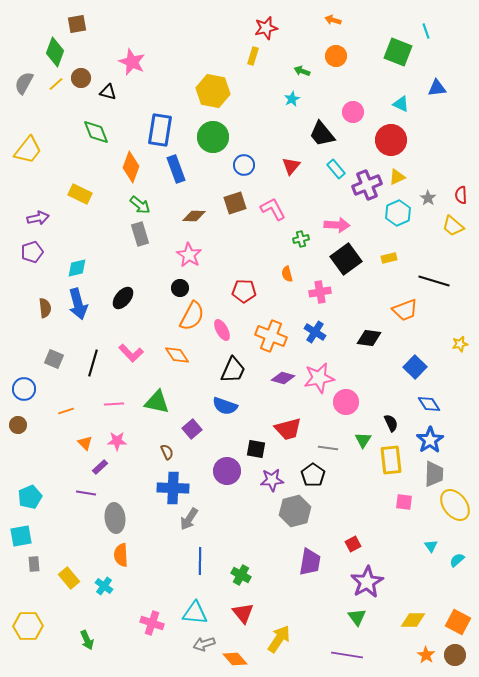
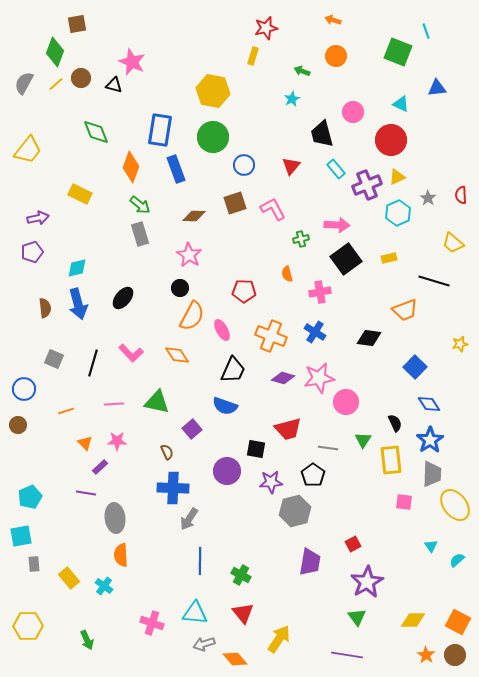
black triangle at (108, 92): moved 6 px right, 7 px up
black trapezoid at (322, 134): rotated 24 degrees clockwise
yellow trapezoid at (453, 226): moved 17 px down
black semicircle at (391, 423): moved 4 px right
gray trapezoid at (434, 474): moved 2 px left
purple star at (272, 480): moved 1 px left, 2 px down
